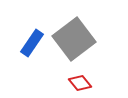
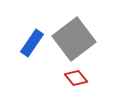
red diamond: moved 4 px left, 5 px up
